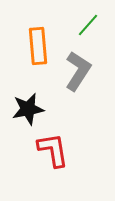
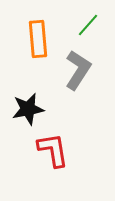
orange rectangle: moved 7 px up
gray L-shape: moved 1 px up
